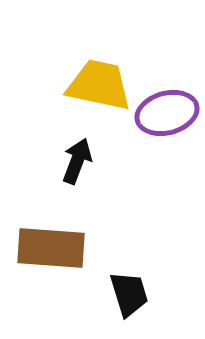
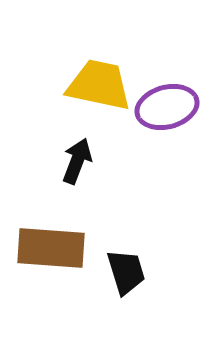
purple ellipse: moved 6 px up
black trapezoid: moved 3 px left, 22 px up
